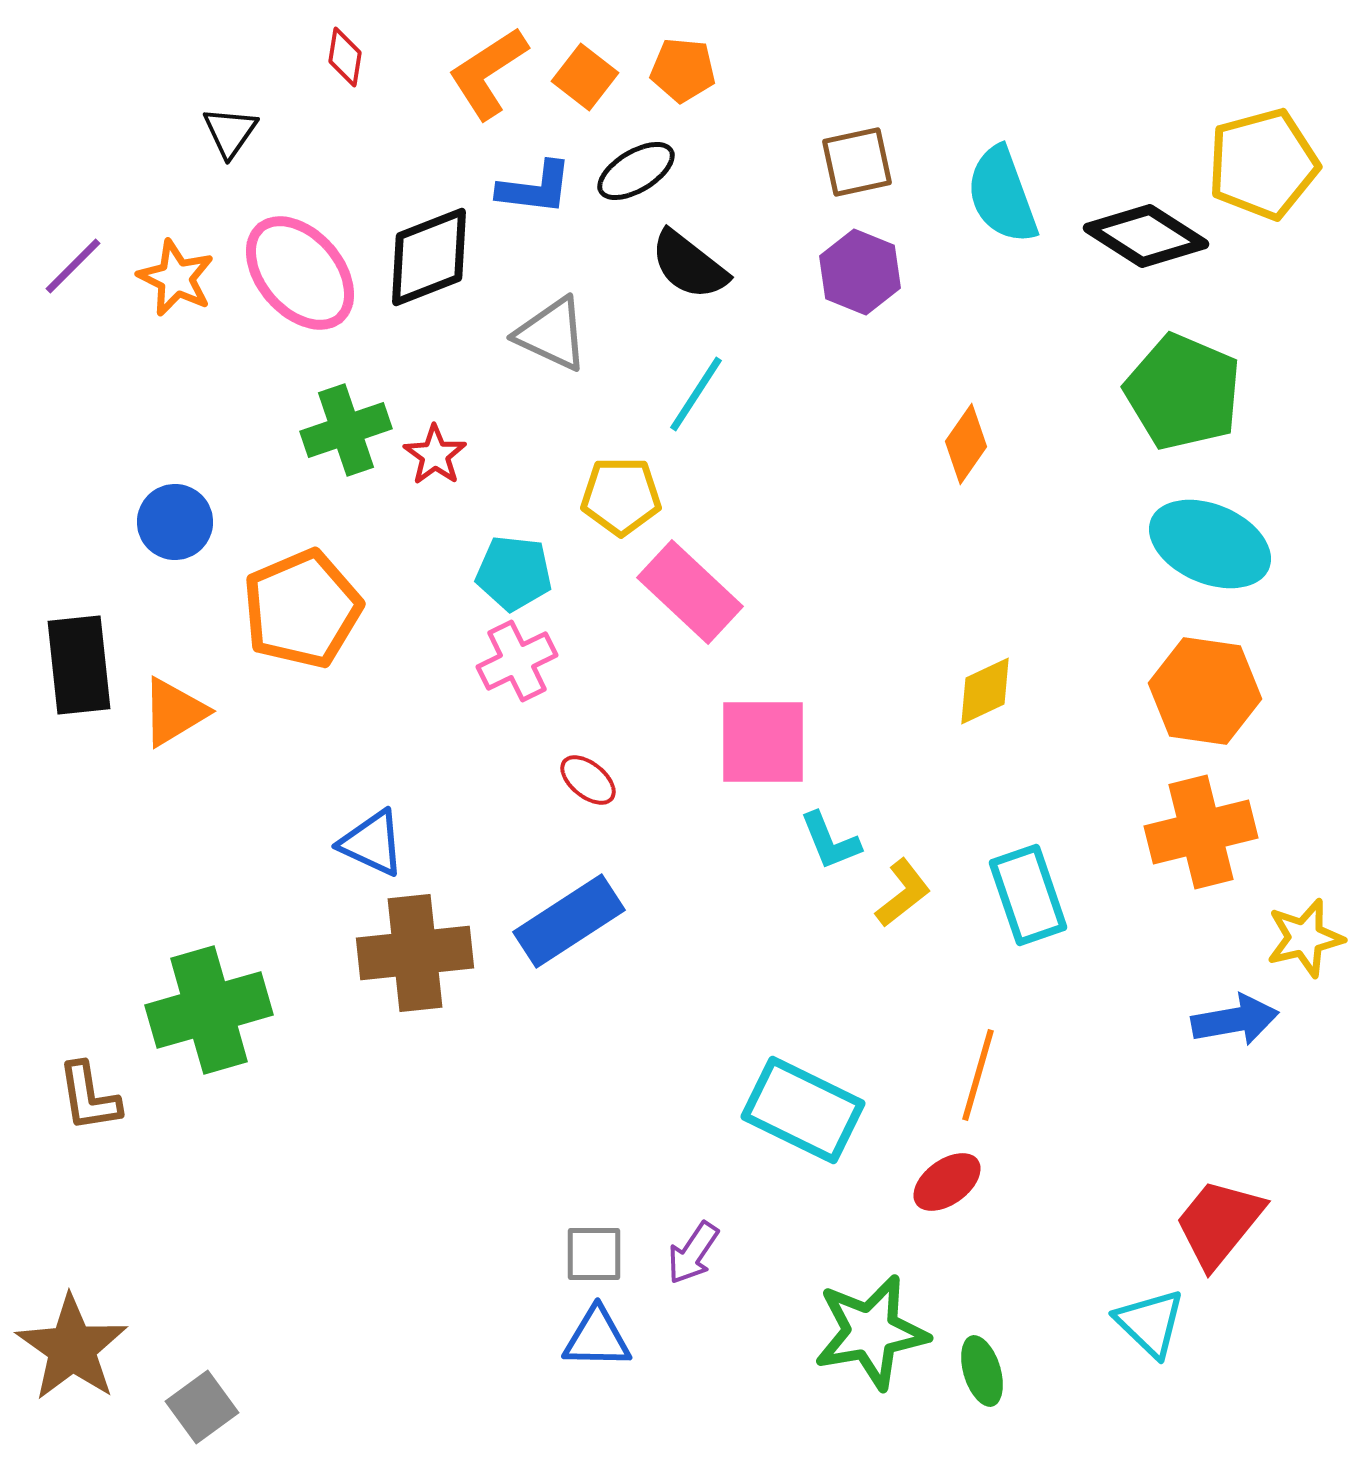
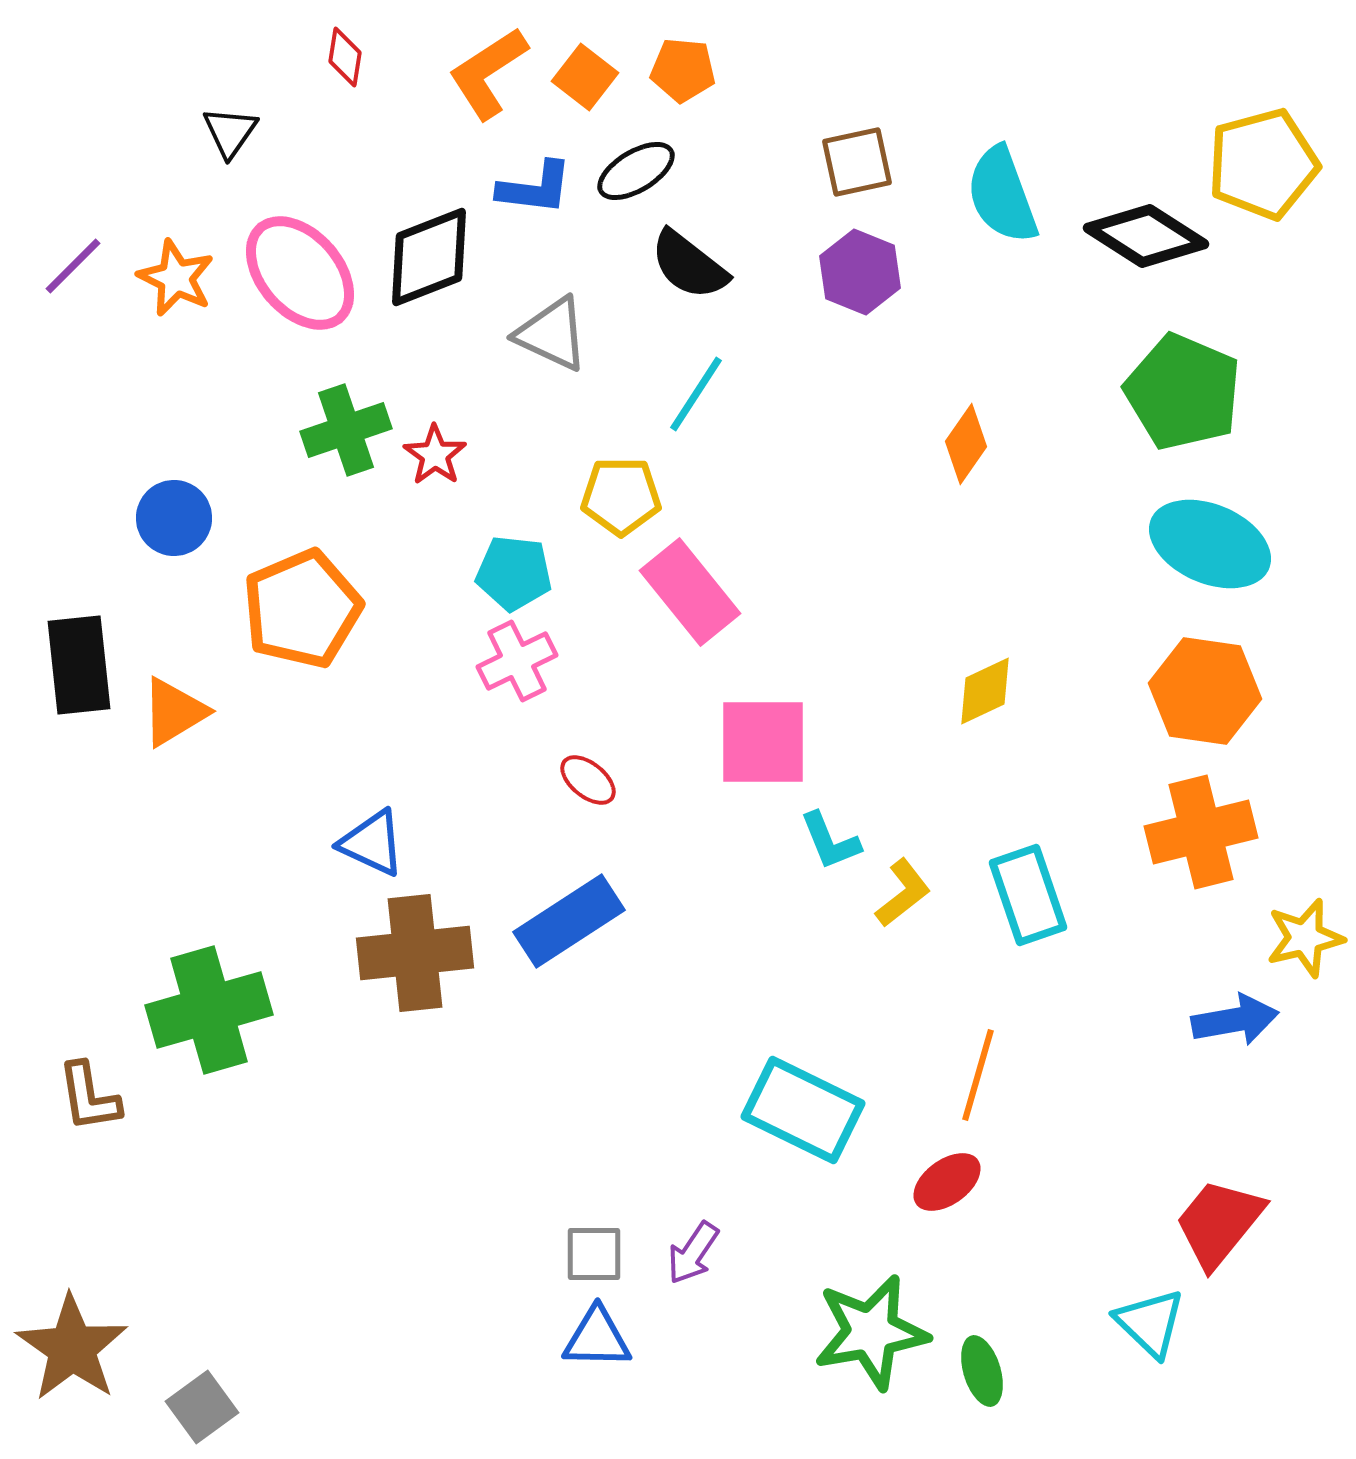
blue circle at (175, 522): moved 1 px left, 4 px up
pink rectangle at (690, 592): rotated 8 degrees clockwise
